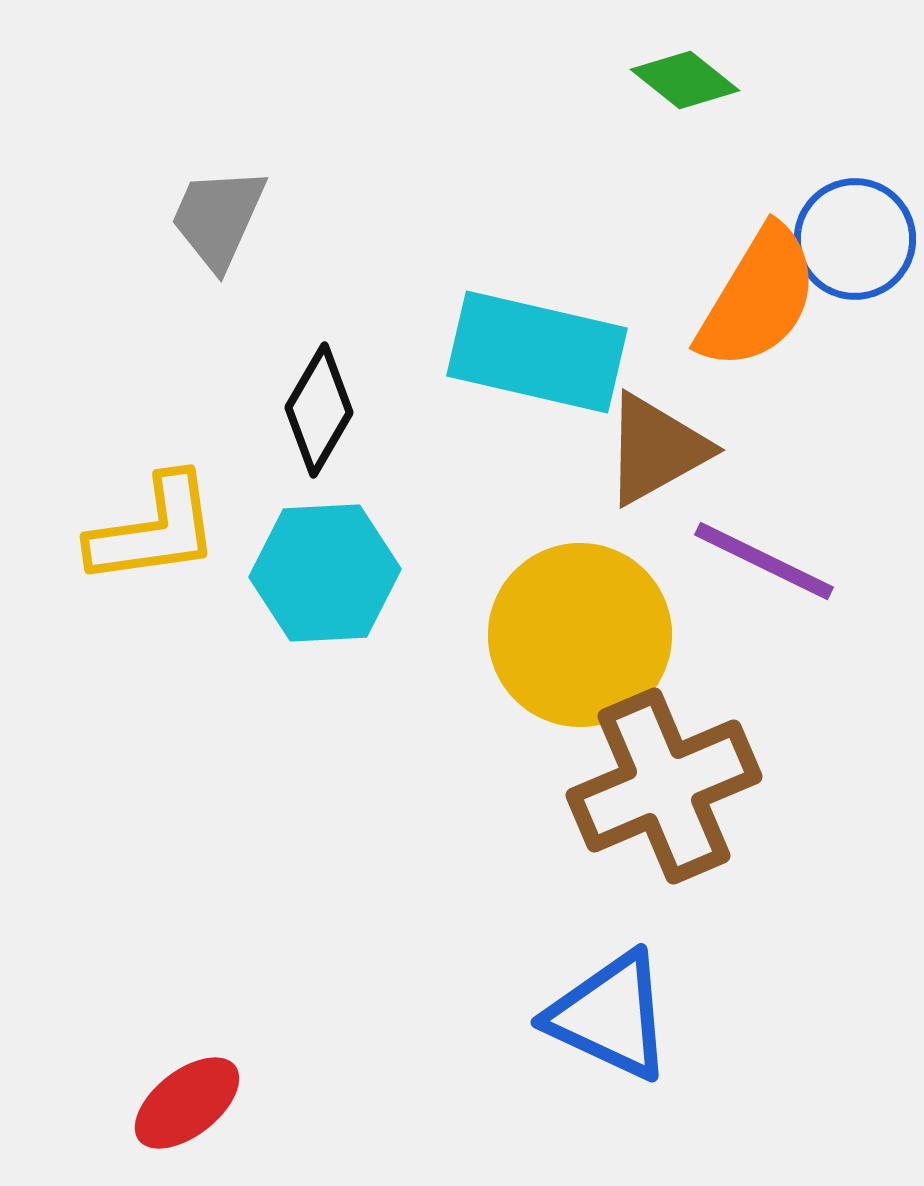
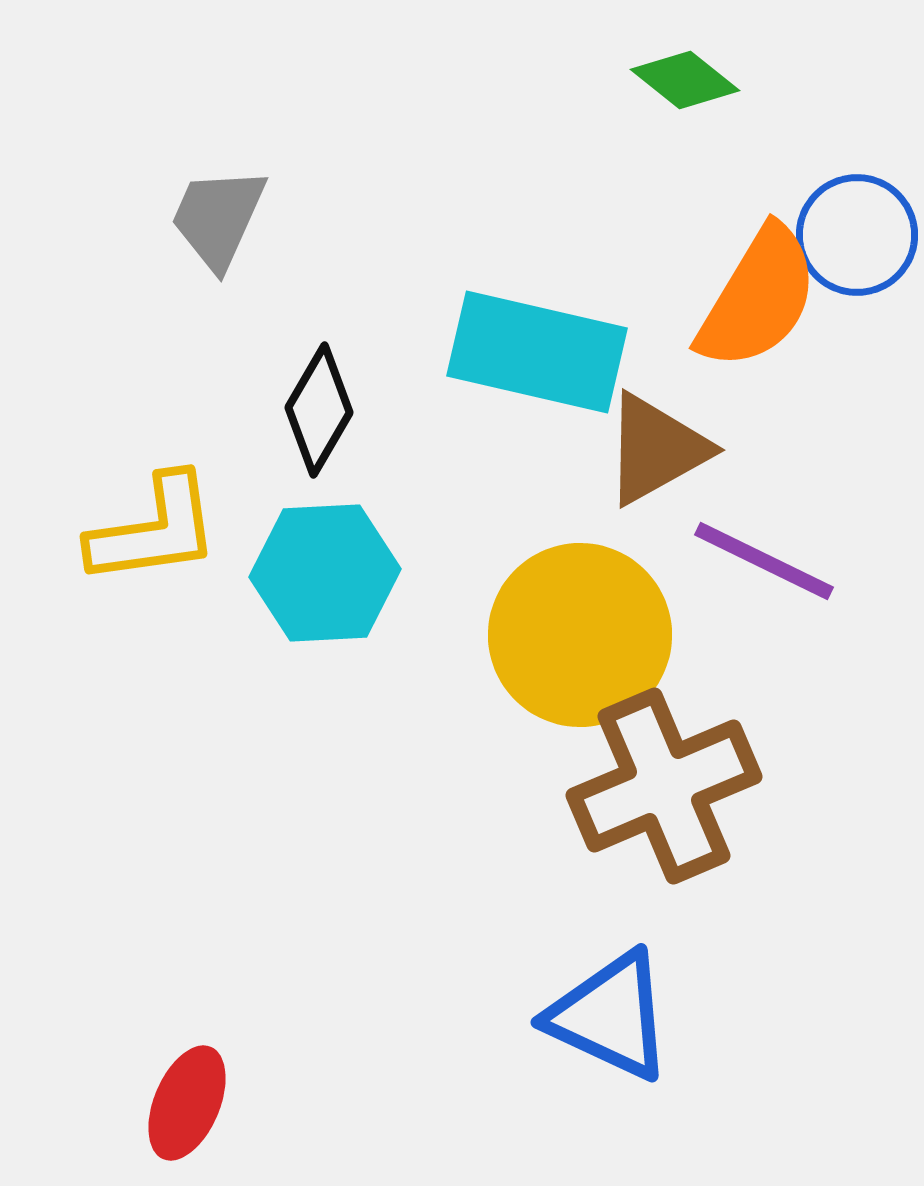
blue circle: moved 2 px right, 4 px up
red ellipse: rotated 29 degrees counterclockwise
